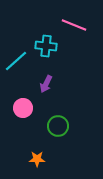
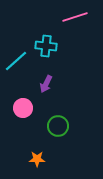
pink line: moved 1 px right, 8 px up; rotated 40 degrees counterclockwise
